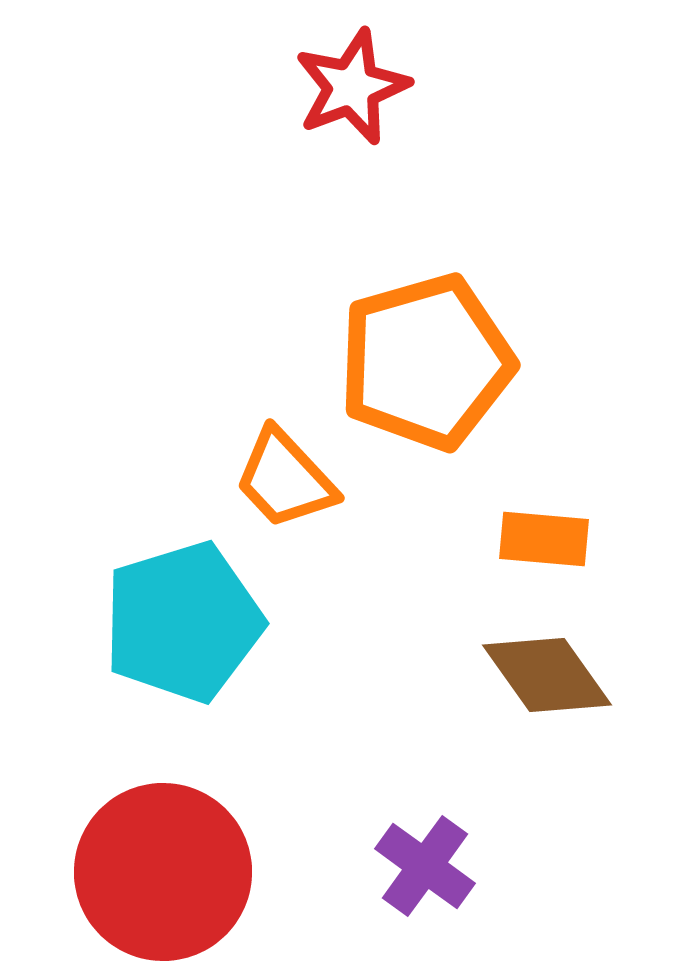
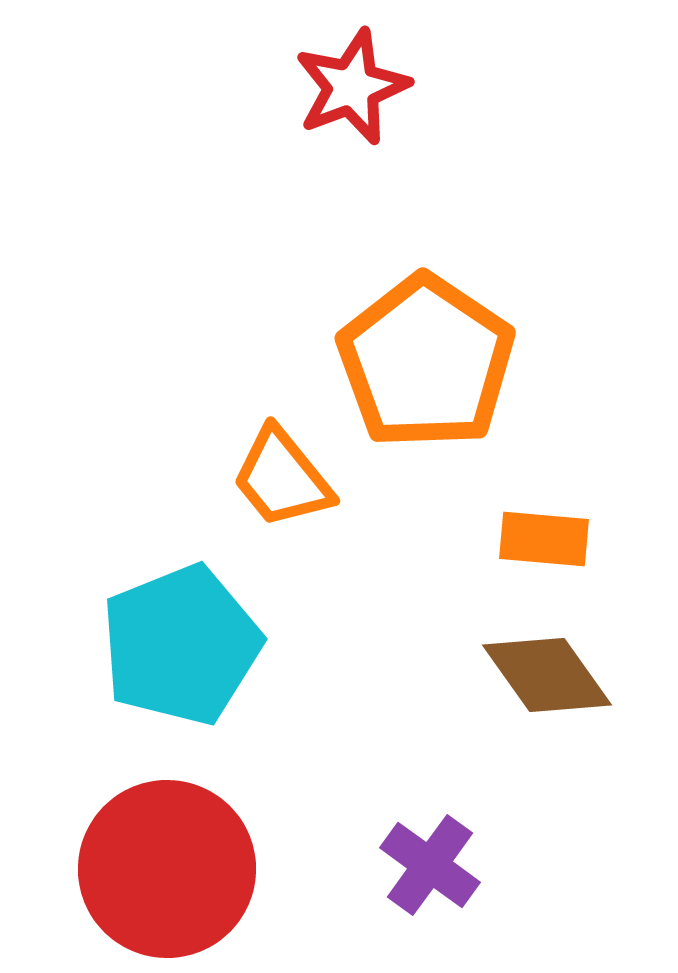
orange pentagon: rotated 22 degrees counterclockwise
orange trapezoid: moved 3 px left, 1 px up; rotated 4 degrees clockwise
cyan pentagon: moved 2 px left, 23 px down; rotated 5 degrees counterclockwise
purple cross: moved 5 px right, 1 px up
red circle: moved 4 px right, 3 px up
